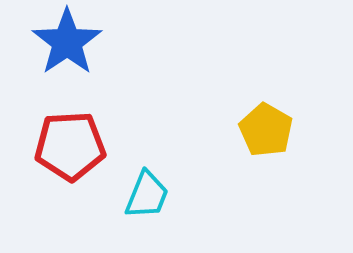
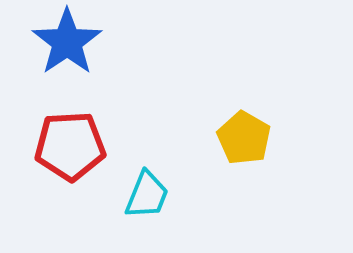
yellow pentagon: moved 22 px left, 8 px down
